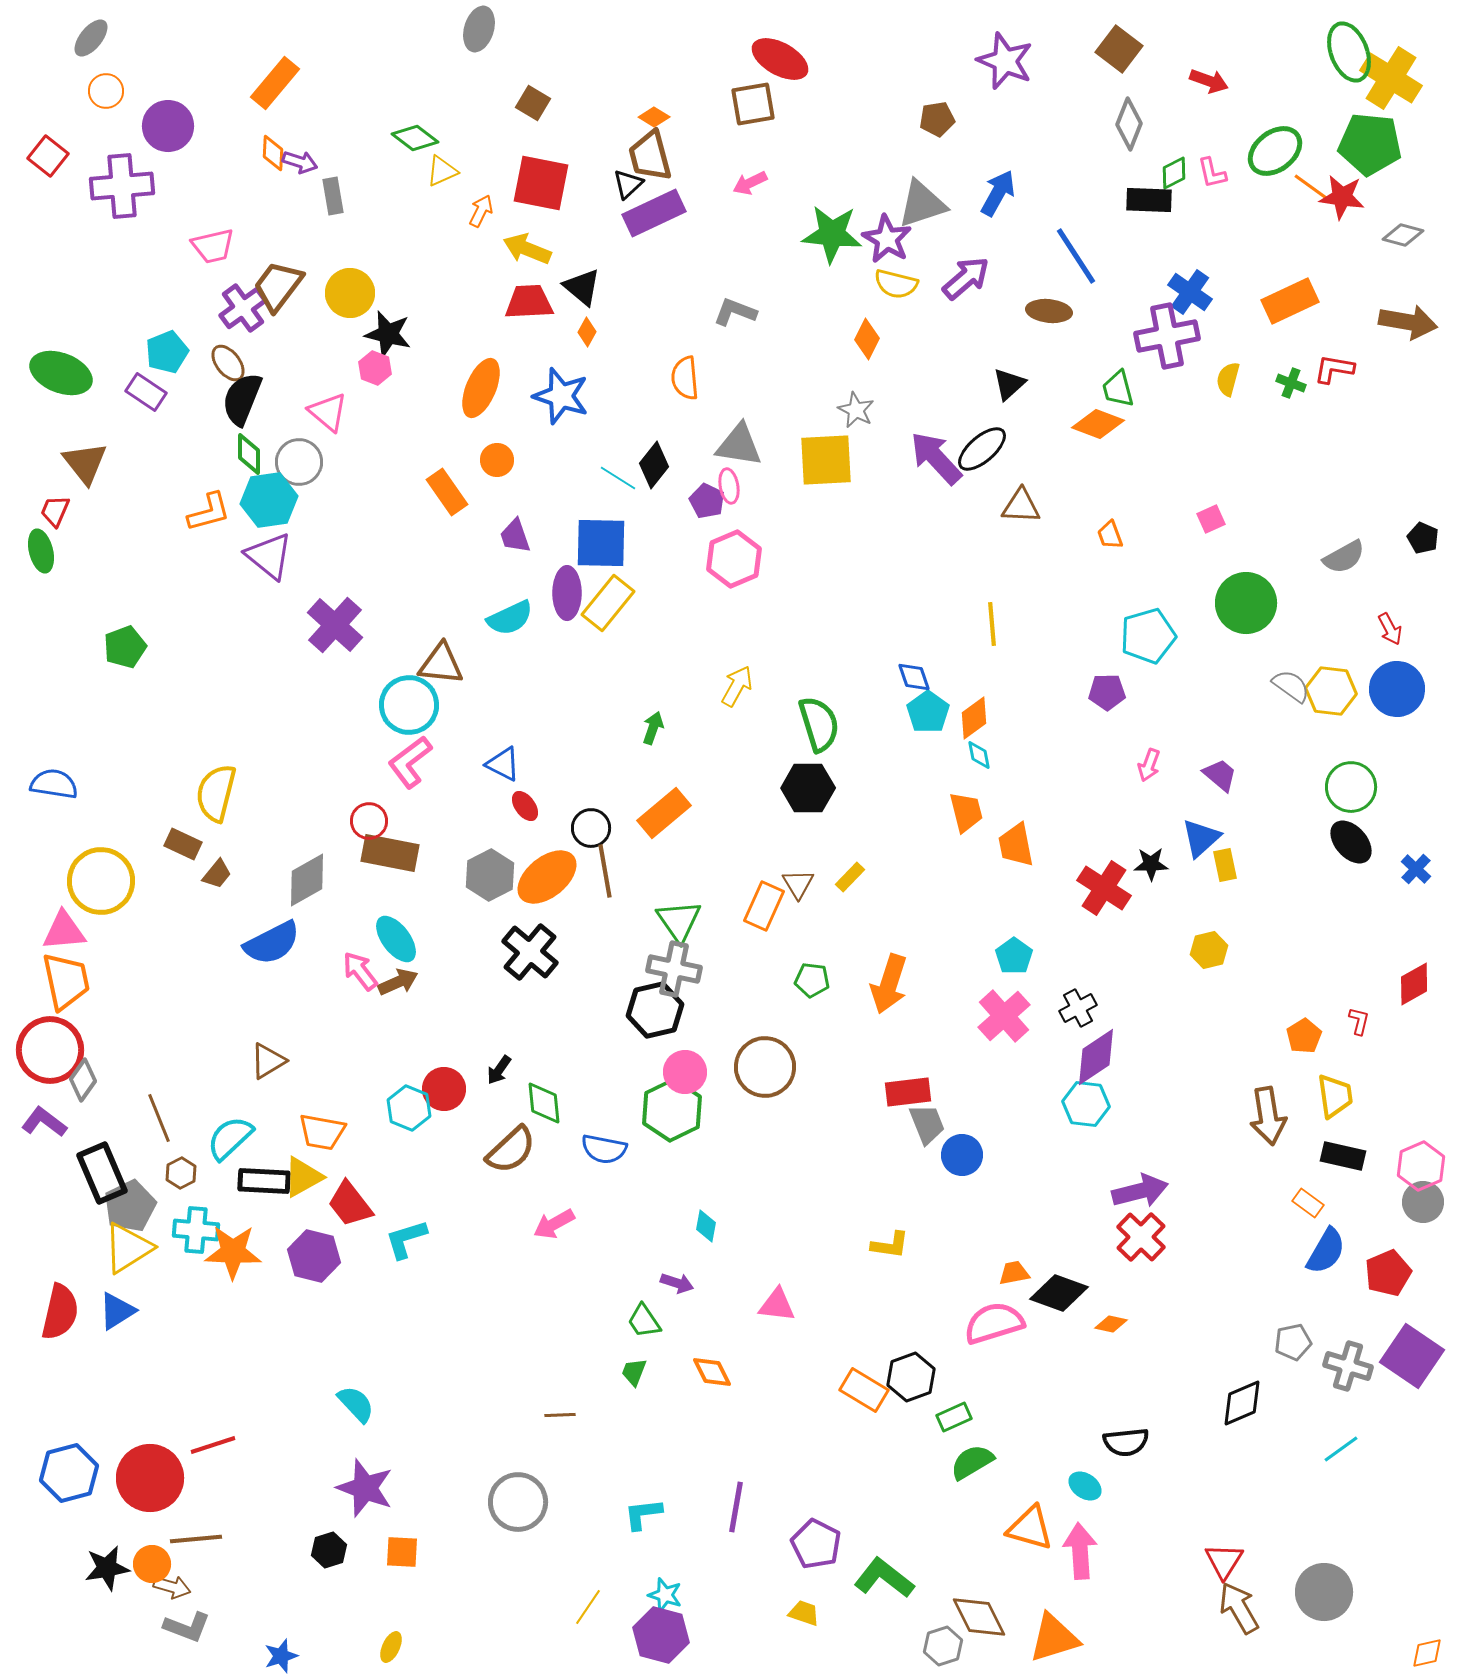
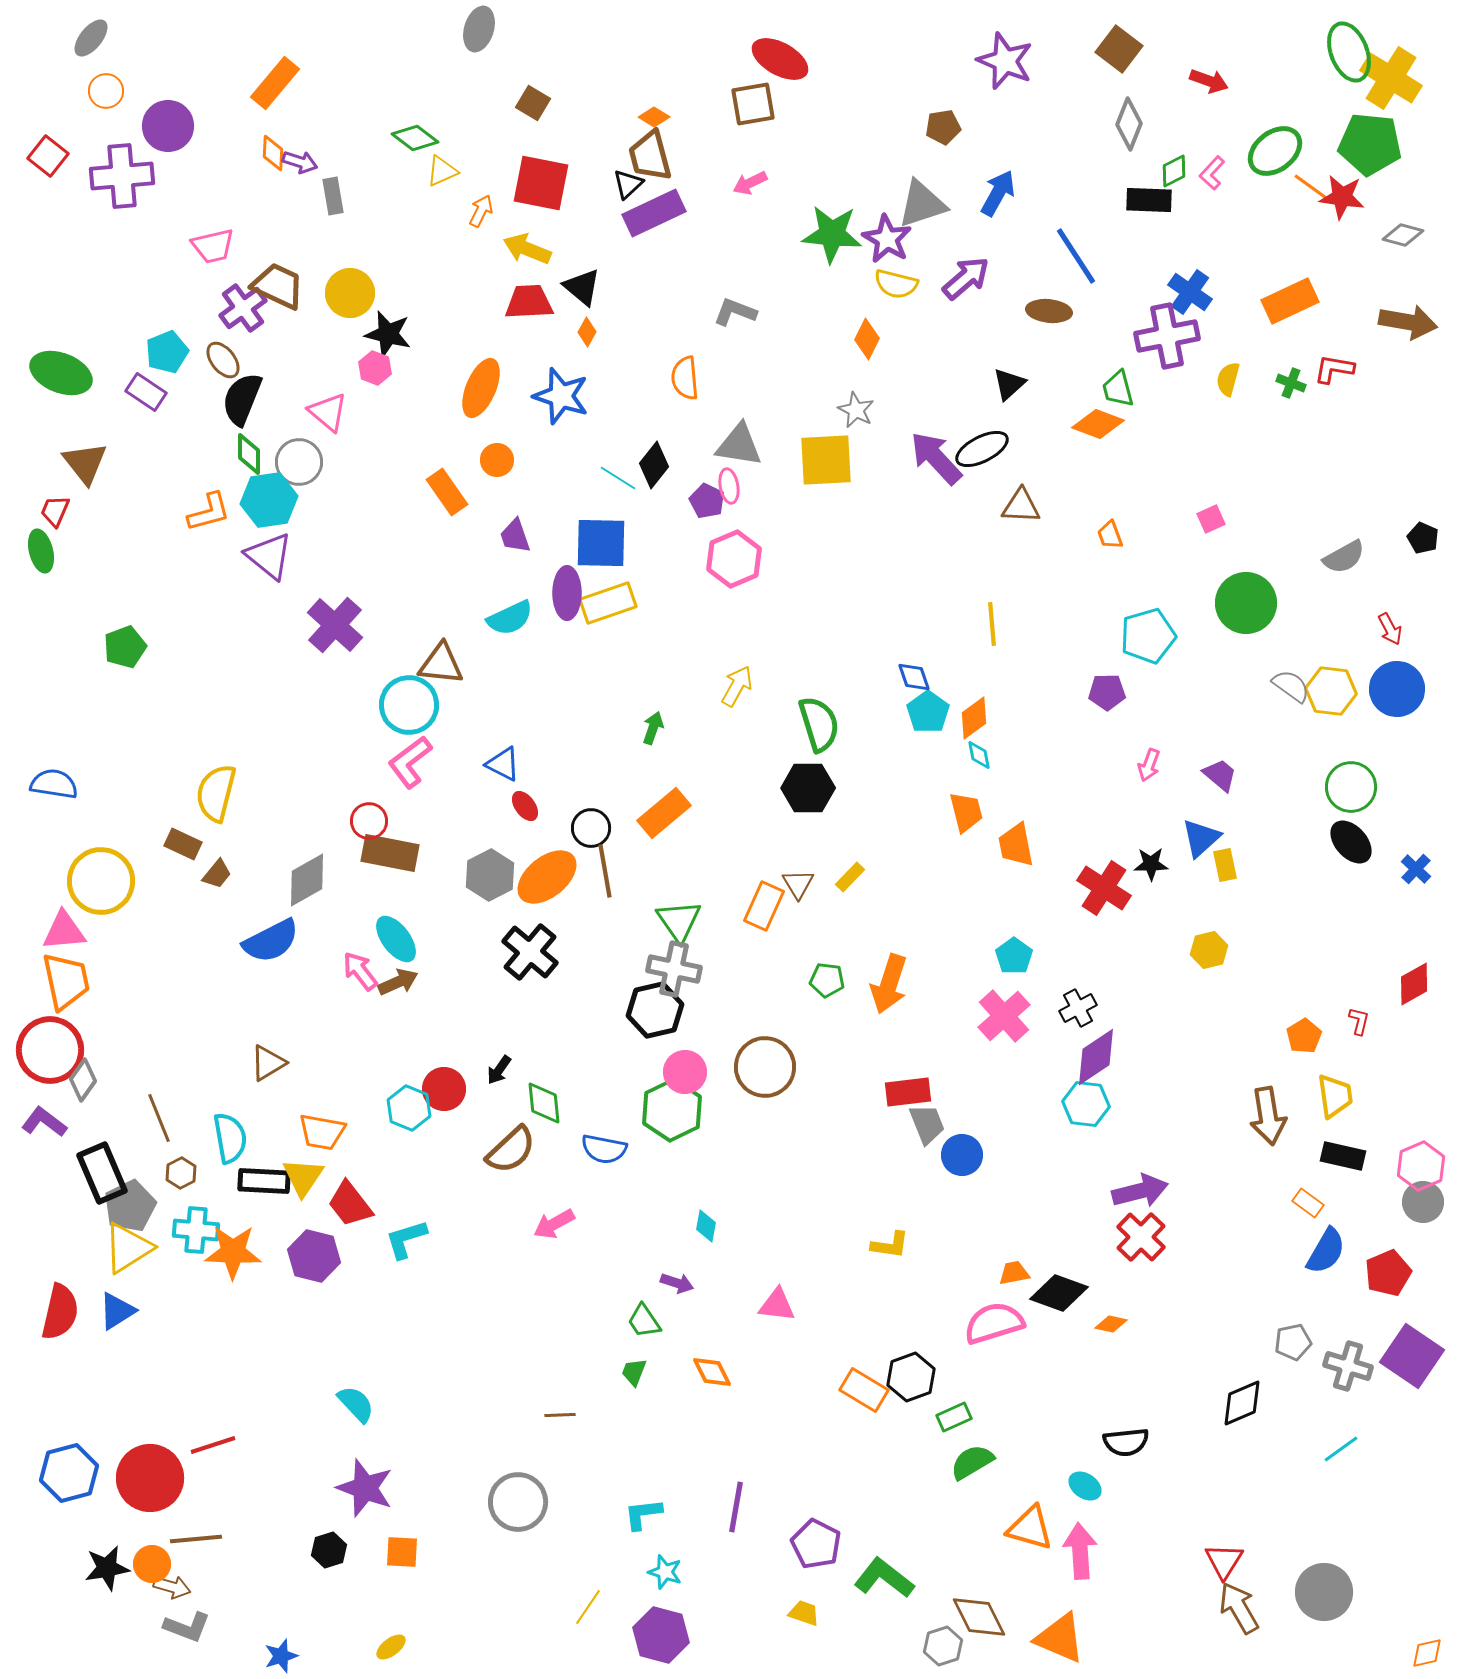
brown pentagon at (937, 119): moved 6 px right, 8 px down
green diamond at (1174, 173): moved 2 px up
pink L-shape at (1212, 173): rotated 56 degrees clockwise
purple cross at (122, 186): moved 10 px up
brown trapezoid at (278, 286): rotated 78 degrees clockwise
brown ellipse at (228, 363): moved 5 px left, 3 px up
black ellipse at (982, 449): rotated 14 degrees clockwise
yellow rectangle at (608, 603): rotated 32 degrees clockwise
blue semicircle at (272, 943): moved 1 px left, 2 px up
green pentagon at (812, 980): moved 15 px right
brown triangle at (268, 1061): moved 2 px down
cyan semicircle at (230, 1138): rotated 123 degrees clockwise
yellow triangle at (303, 1177): rotated 27 degrees counterclockwise
cyan star at (665, 1595): moved 23 px up
orange triangle at (1054, 1638): moved 6 px right; rotated 40 degrees clockwise
yellow ellipse at (391, 1647): rotated 28 degrees clockwise
